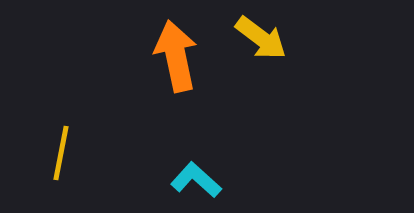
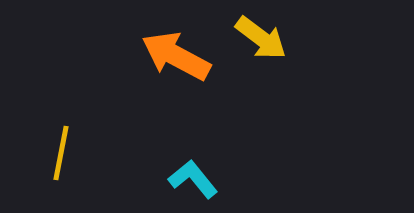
orange arrow: rotated 50 degrees counterclockwise
cyan L-shape: moved 3 px left, 1 px up; rotated 9 degrees clockwise
